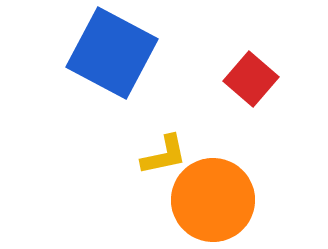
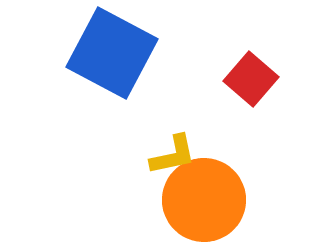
yellow L-shape: moved 9 px right
orange circle: moved 9 px left
